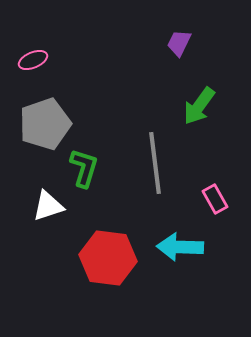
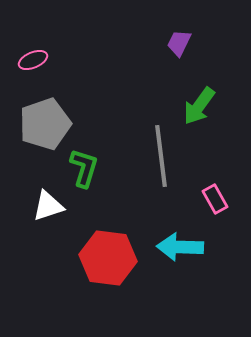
gray line: moved 6 px right, 7 px up
